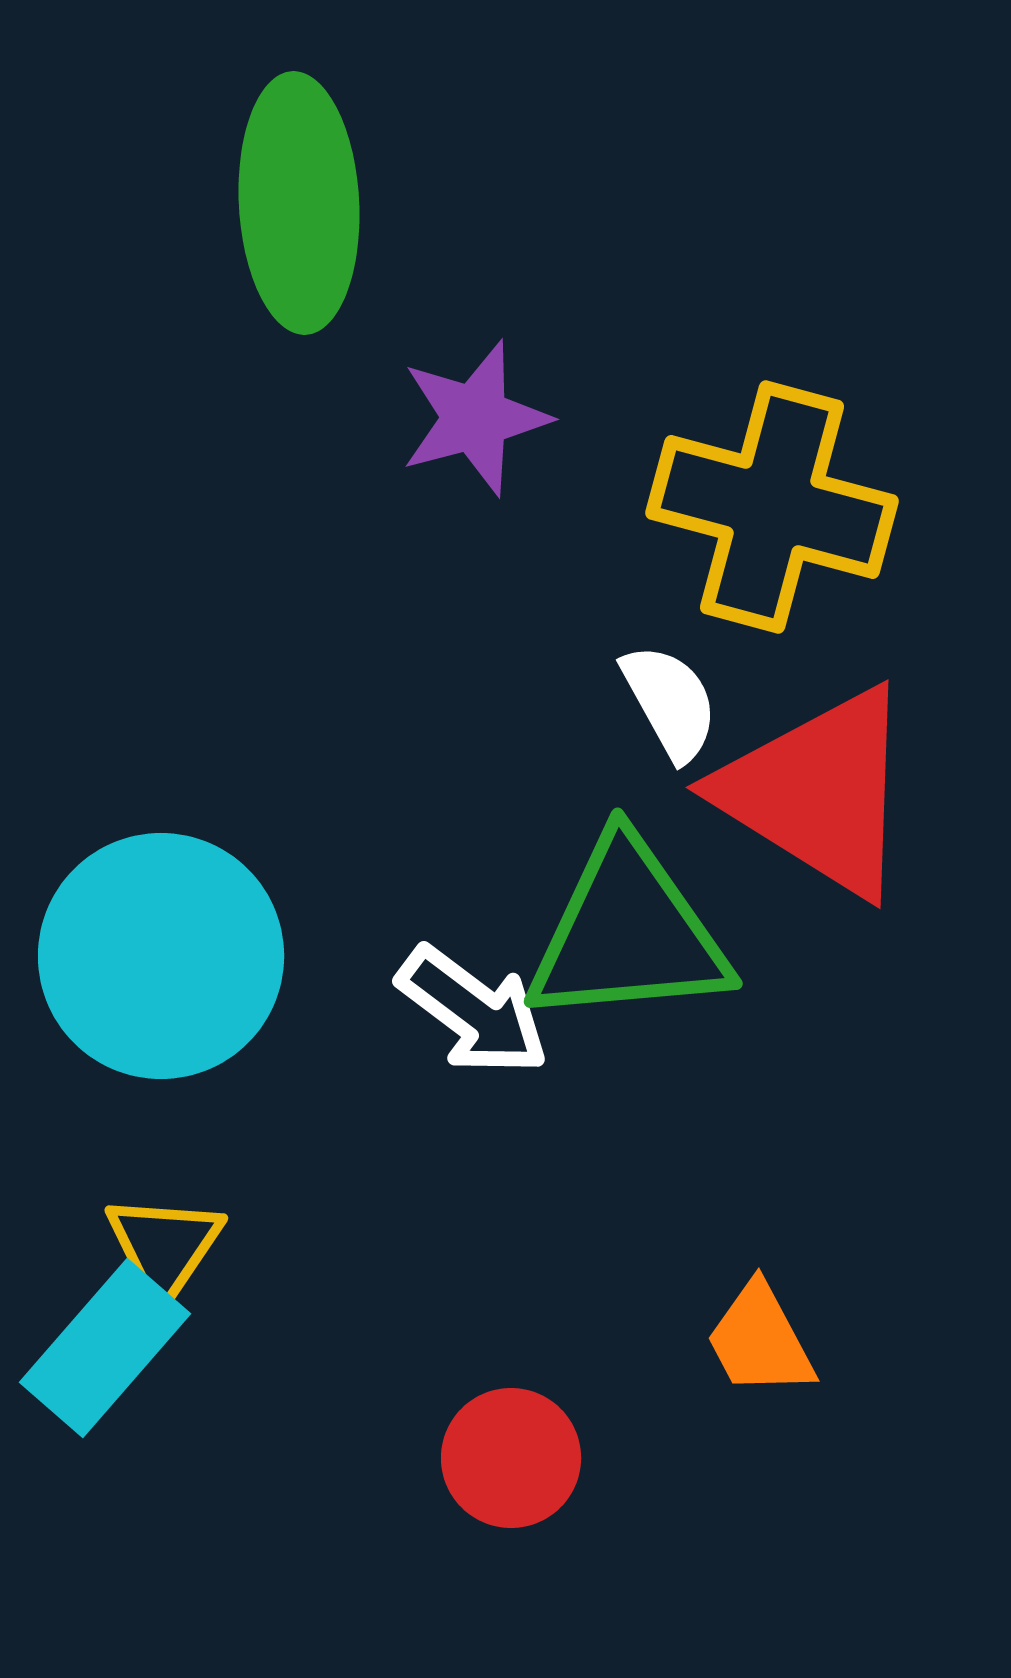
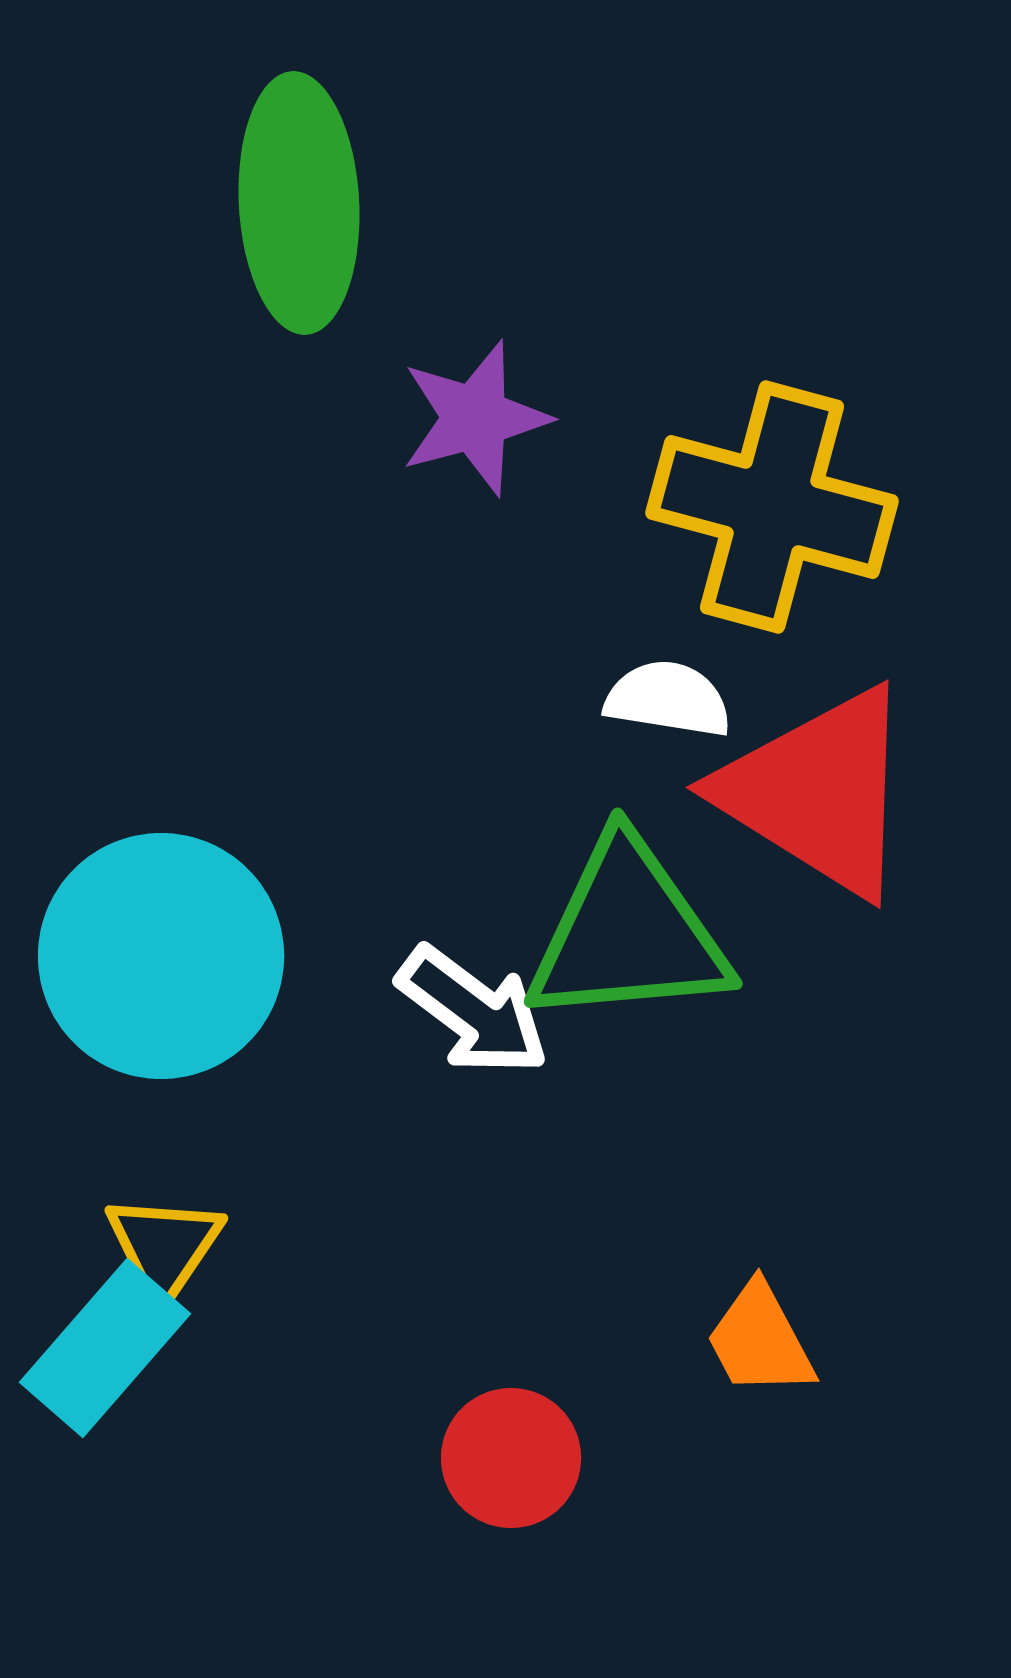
white semicircle: moved 2 px left, 3 px up; rotated 52 degrees counterclockwise
